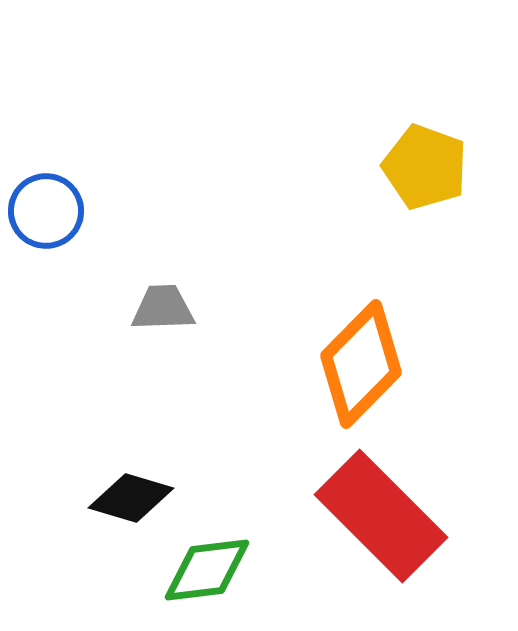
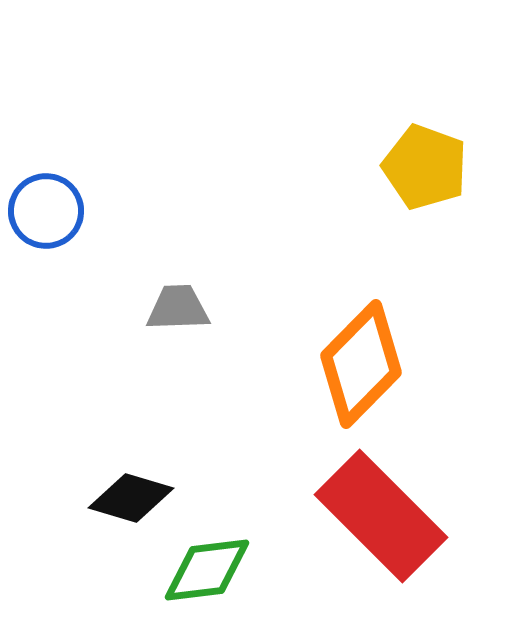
gray trapezoid: moved 15 px right
